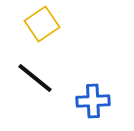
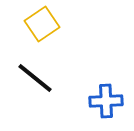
blue cross: moved 13 px right
